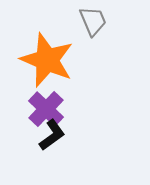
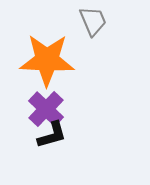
orange star: rotated 20 degrees counterclockwise
black L-shape: rotated 20 degrees clockwise
